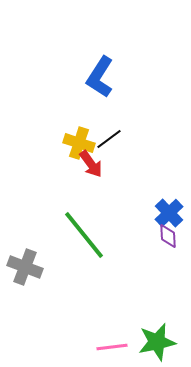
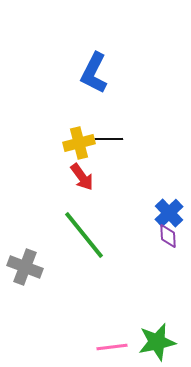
blue L-shape: moved 6 px left, 4 px up; rotated 6 degrees counterclockwise
black line: rotated 36 degrees clockwise
yellow cross: rotated 32 degrees counterclockwise
red arrow: moved 9 px left, 13 px down
